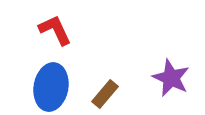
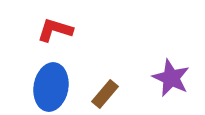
red L-shape: rotated 48 degrees counterclockwise
